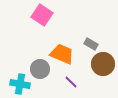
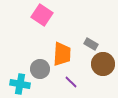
orange trapezoid: rotated 70 degrees clockwise
